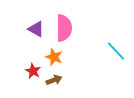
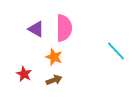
red star: moved 9 px left, 3 px down
